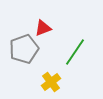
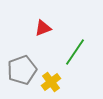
gray pentagon: moved 2 px left, 21 px down
